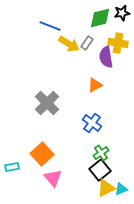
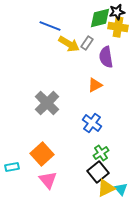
black star: moved 5 px left, 1 px up
yellow cross: moved 16 px up
black square: moved 2 px left, 2 px down
pink triangle: moved 5 px left, 2 px down
cyan triangle: rotated 48 degrees counterclockwise
